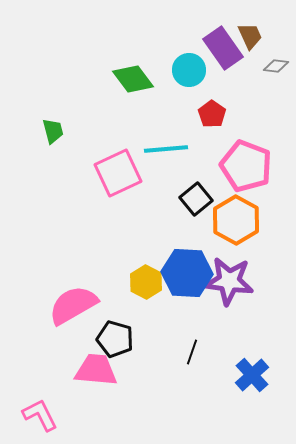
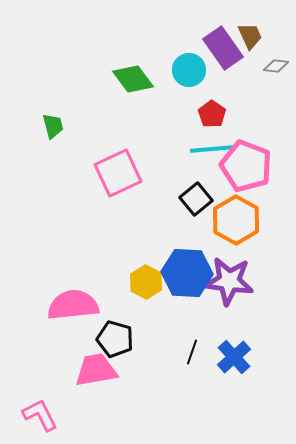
green trapezoid: moved 5 px up
cyan line: moved 46 px right
pink semicircle: rotated 24 degrees clockwise
pink trapezoid: rotated 15 degrees counterclockwise
blue cross: moved 18 px left, 18 px up
